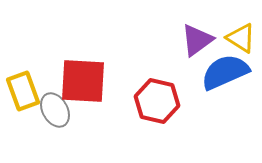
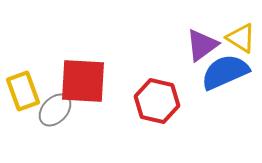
purple triangle: moved 5 px right, 5 px down
gray ellipse: rotated 72 degrees clockwise
